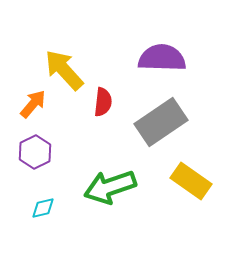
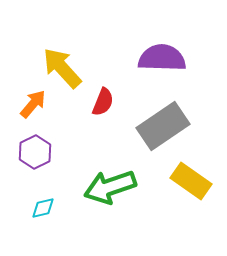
yellow arrow: moved 2 px left, 2 px up
red semicircle: rotated 16 degrees clockwise
gray rectangle: moved 2 px right, 4 px down
